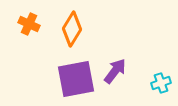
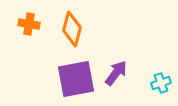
orange cross: rotated 15 degrees counterclockwise
orange diamond: rotated 16 degrees counterclockwise
purple arrow: moved 1 px right, 2 px down
